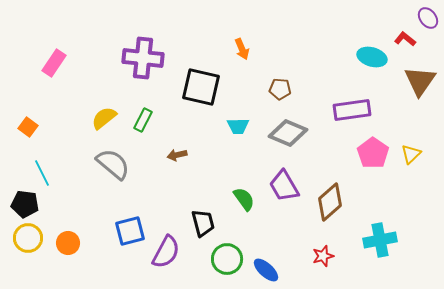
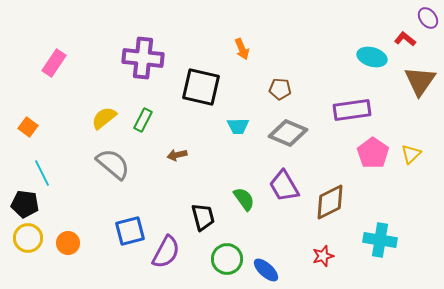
brown diamond: rotated 15 degrees clockwise
black trapezoid: moved 6 px up
cyan cross: rotated 20 degrees clockwise
